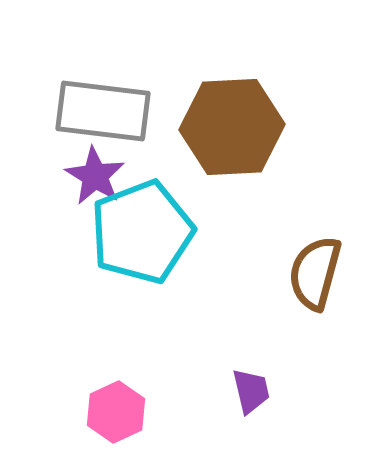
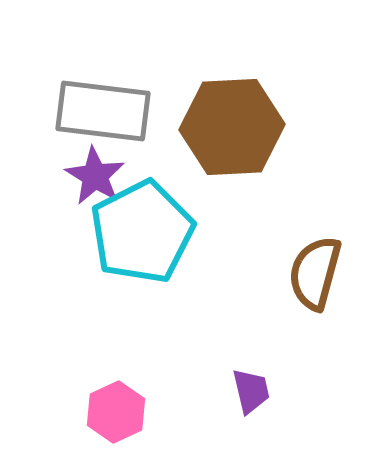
cyan pentagon: rotated 6 degrees counterclockwise
